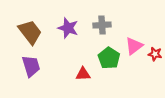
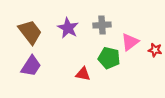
purple star: rotated 10 degrees clockwise
pink triangle: moved 4 px left, 4 px up
red star: moved 4 px up
green pentagon: rotated 20 degrees counterclockwise
purple trapezoid: rotated 50 degrees clockwise
red triangle: rotated 14 degrees clockwise
